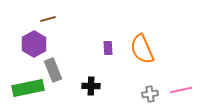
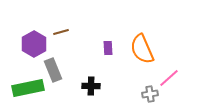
brown line: moved 13 px right, 13 px down
pink line: moved 12 px left, 12 px up; rotated 30 degrees counterclockwise
